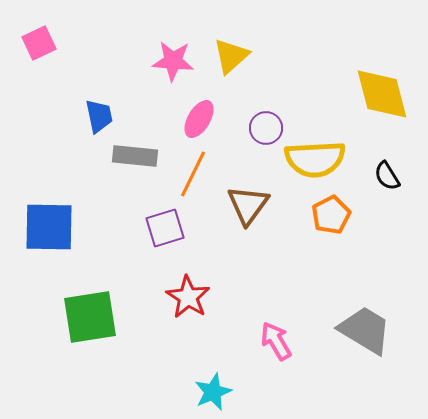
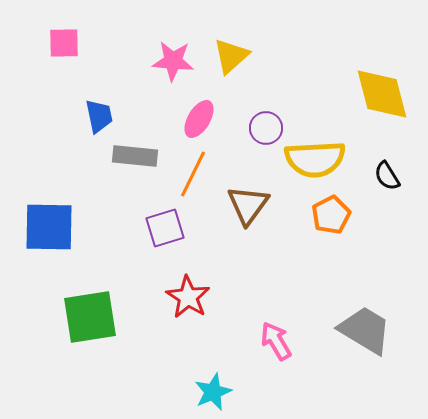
pink square: moved 25 px right; rotated 24 degrees clockwise
